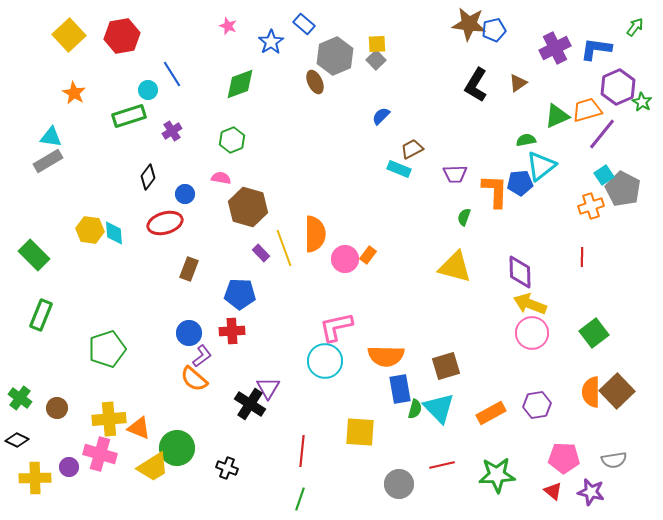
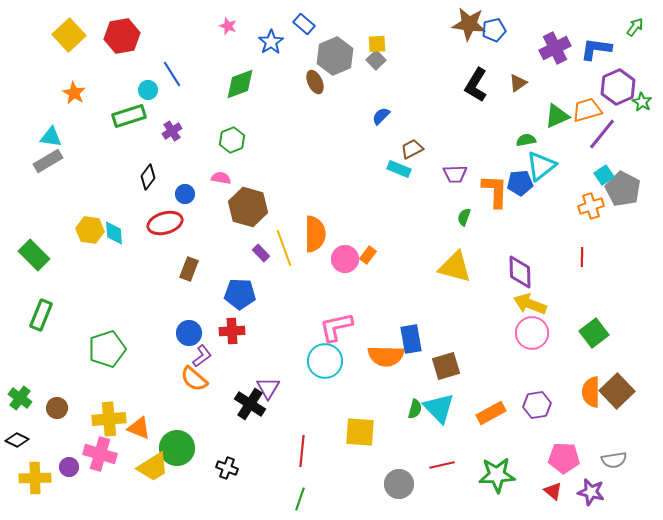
blue rectangle at (400, 389): moved 11 px right, 50 px up
